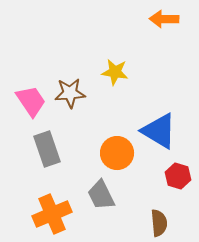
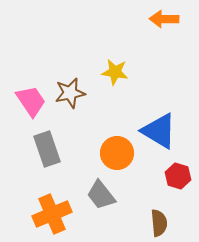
brown star: rotated 8 degrees counterclockwise
gray trapezoid: rotated 12 degrees counterclockwise
